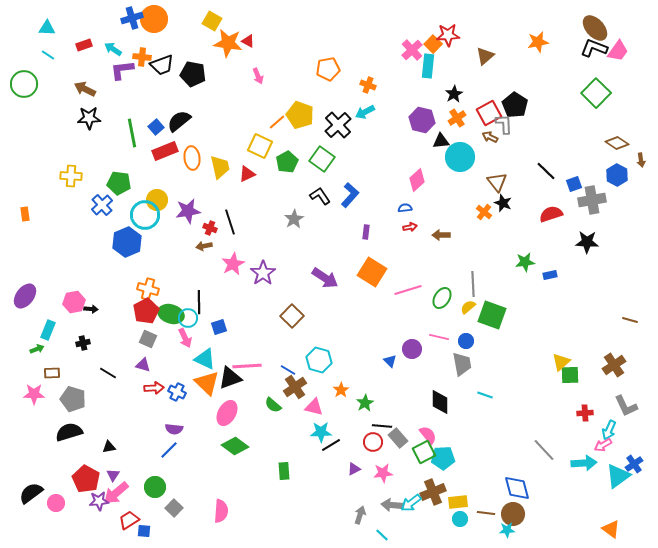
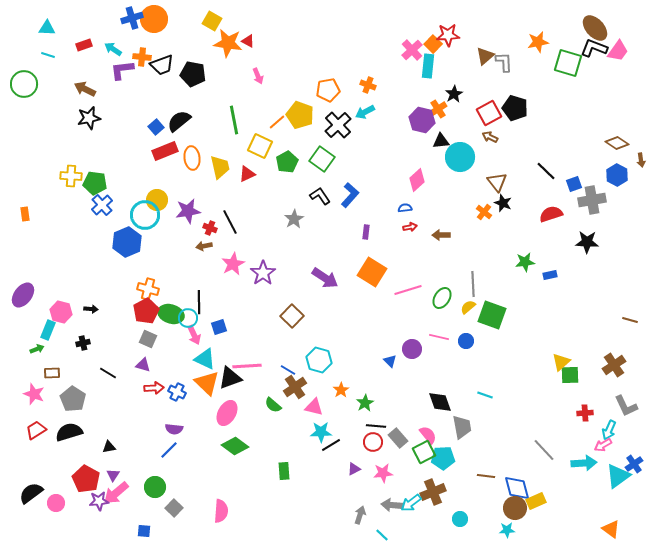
cyan line at (48, 55): rotated 16 degrees counterclockwise
orange pentagon at (328, 69): moved 21 px down
green square at (596, 93): moved 28 px left, 30 px up; rotated 28 degrees counterclockwise
black pentagon at (515, 105): moved 3 px down; rotated 15 degrees counterclockwise
black star at (89, 118): rotated 10 degrees counterclockwise
orange cross at (457, 118): moved 19 px left, 9 px up
gray L-shape at (504, 124): moved 62 px up
green line at (132, 133): moved 102 px right, 13 px up
green pentagon at (119, 183): moved 24 px left
black line at (230, 222): rotated 10 degrees counterclockwise
purple ellipse at (25, 296): moved 2 px left, 1 px up
pink hexagon at (74, 302): moved 13 px left, 10 px down; rotated 25 degrees clockwise
pink arrow at (185, 338): moved 9 px right, 3 px up
gray trapezoid at (462, 364): moved 63 px down
pink star at (34, 394): rotated 20 degrees clockwise
gray pentagon at (73, 399): rotated 15 degrees clockwise
black diamond at (440, 402): rotated 20 degrees counterclockwise
black line at (382, 426): moved 6 px left
yellow rectangle at (458, 502): moved 78 px right, 1 px up; rotated 18 degrees counterclockwise
brown line at (486, 513): moved 37 px up
brown circle at (513, 514): moved 2 px right, 6 px up
red trapezoid at (129, 520): moved 93 px left, 90 px up
